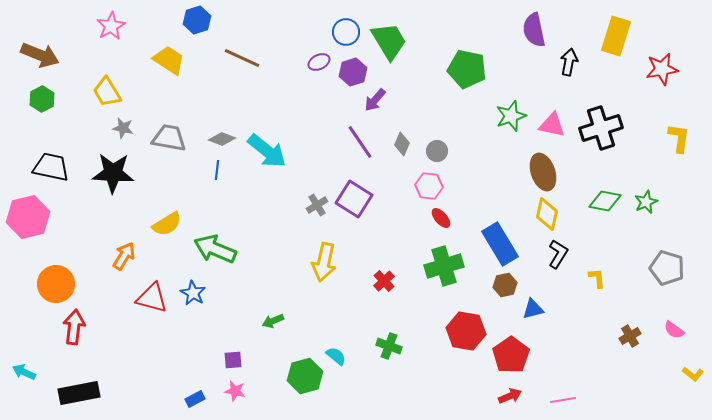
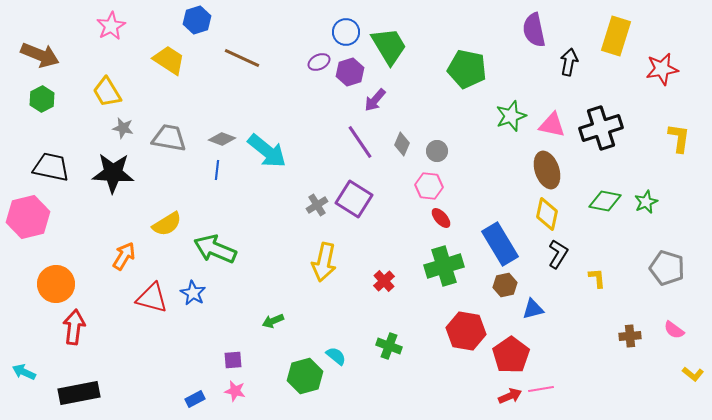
green trapezoid at (389, 41): moved 5 px down
purple hexagon at (353, 72): moved 3 px left
brown ellipse at (543, 172): moved 4 px right, 2 px up
brown cross at (630, 336): rotated 25 degrees clockwise
pink line at (563, 400): moved 22 px left, 11 px up
